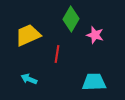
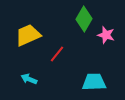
green diamond: moved 13 px right
pink star: moved 11 px right
red line: rotated 30 degrees clockwise
